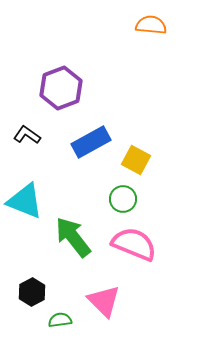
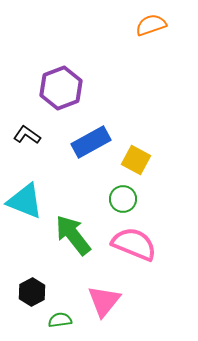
orange semicircle: rotated 24 degrees counterclockwise
green arrow: moved 2 px up
pink triangle: rotated 24 degrees clockwise
